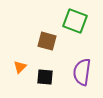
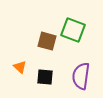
green square: moved 2 px left, 9 px down
orange triangle: rotated 32 degrees counterclockwise
purple semicircle: moved 1 px left, 4 px down
